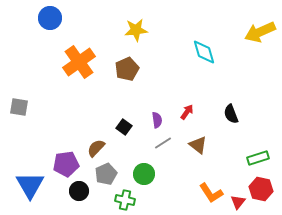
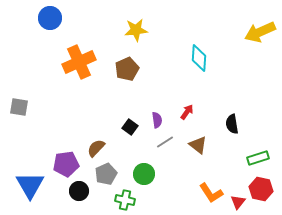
cyan diamond: moved 5 px left, 6 px down; rotated 20 degrees clockwise
orange cross: rotated 12 degrees clockwise
black semicircle: moved 1 px right, 10 px down; rotated 12 degrees clockwise
black square: moved 6 px right
gray line: moved 2 px right, 1 px up
